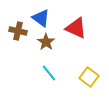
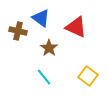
red triangle: moved 1 px up
brown star: moved 3 px right, 6 px down
cyan line: moved 5 px left, 4 px down
yellow square: moved 1 px left, 1 px up
